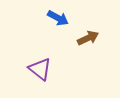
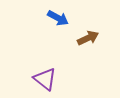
purple triangle: moved 5 px right, 10 px down
